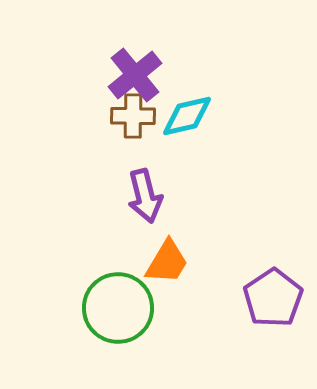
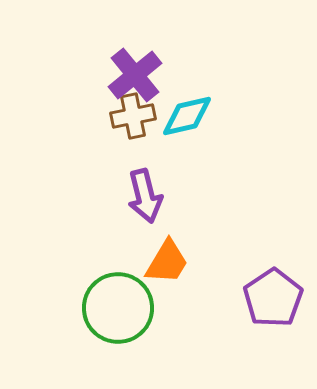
brown cross: rotated 12 degrees counterclockwise
